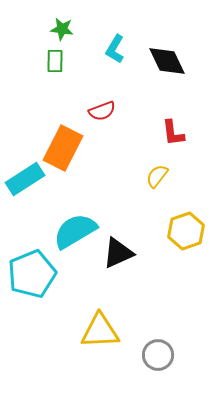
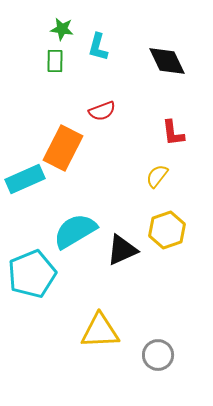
cyan L-shape: moved 17 px left, 2 px up; rotated 16 degrees counterclockwise
cyan rectangle: rotated 9 degrees clockwise
yellow hexagon: moved 19 px left, 1 px up
black triangle: moved 4 px right, 3 px up
